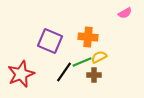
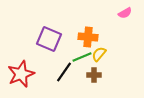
purple square: moved 1 px left, 2 px up
yellow semicircle: moved 3 px up; rotated 21 degrees counterclockwise
green line: moved 5 px up
